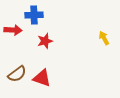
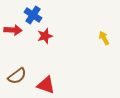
blue cross: moved 1 px left; rotated 36 degrees clockwise
red star: moved 5 px up
brown semicircle: moved 2 px down
red triangle: moved 4 px right, 7 px down
